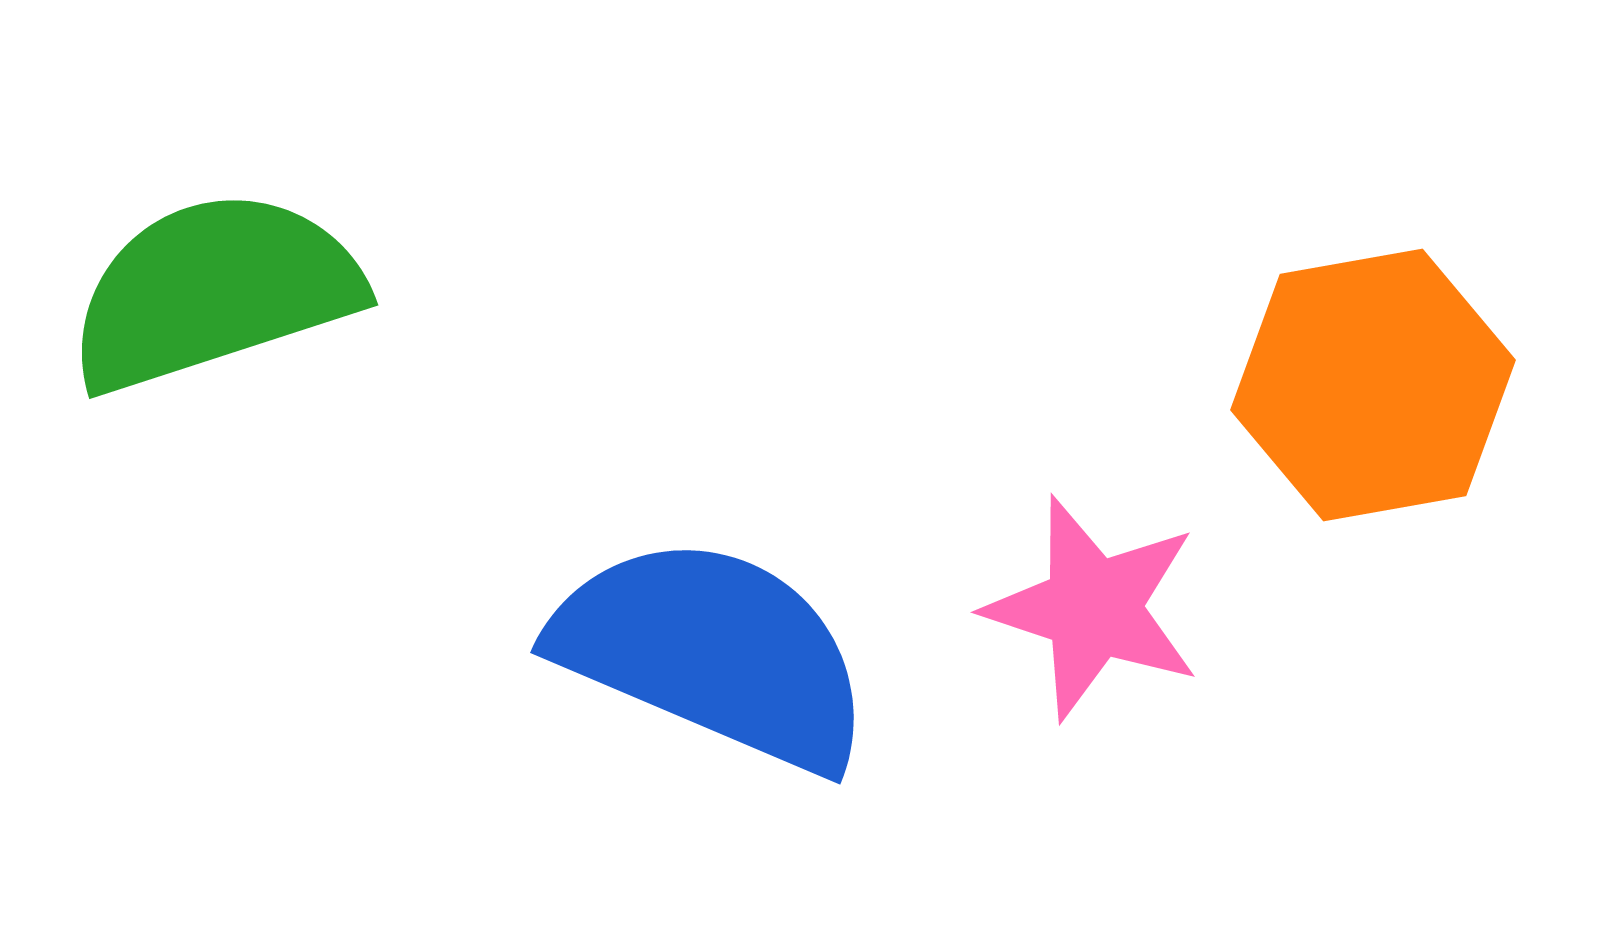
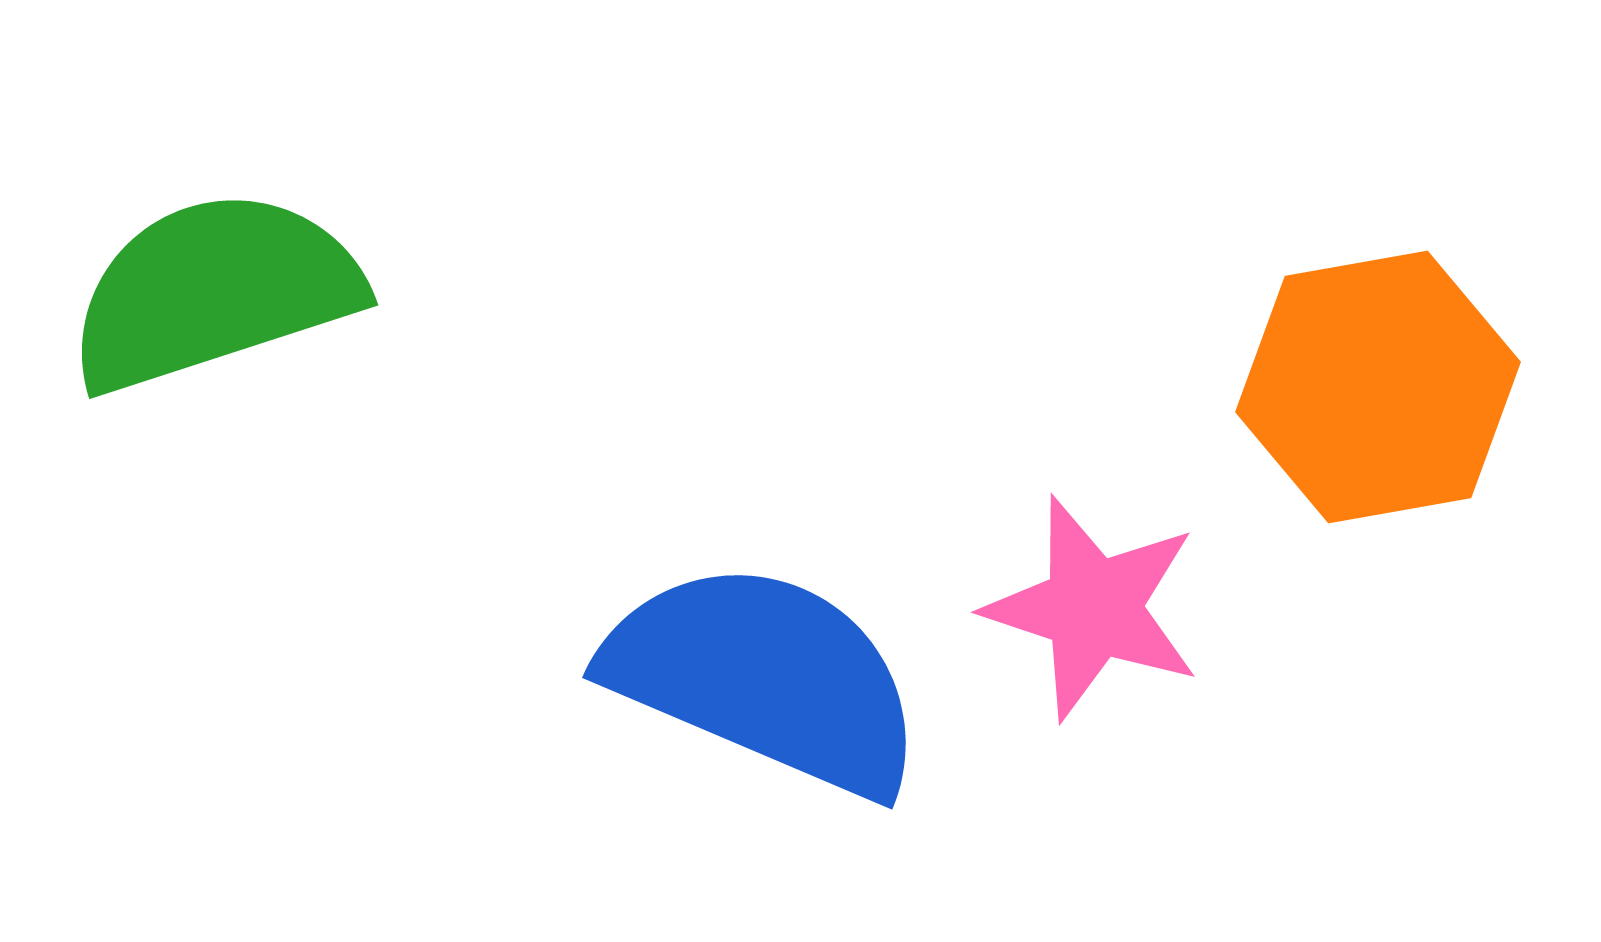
orange hexagon: moved 5 px right, 2 px down
blue semicircle: moved 52 px right, 25 px down
